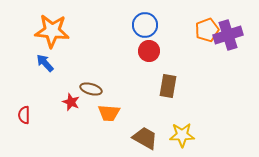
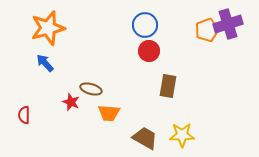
orange star: moved 4 px left, 3 px up; rotated 20 degrees counterclockwise
purple cross: moved 11 px up
